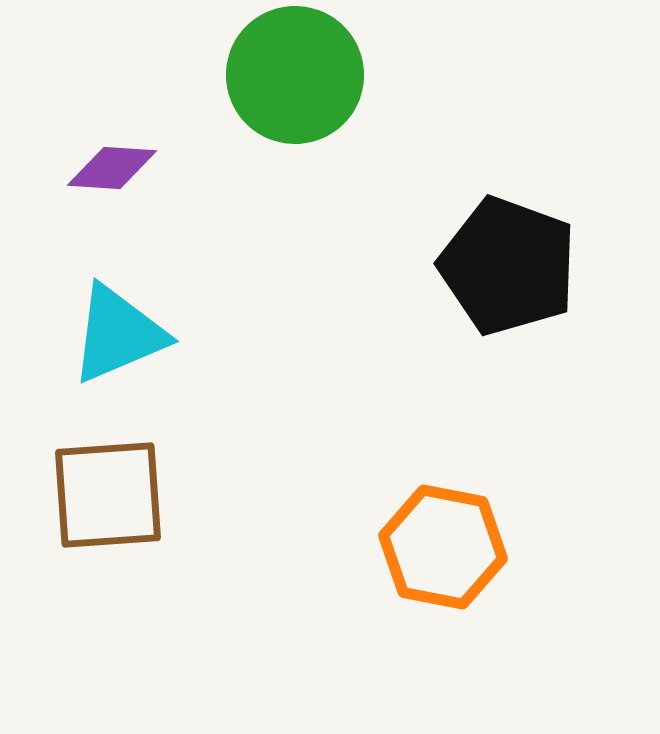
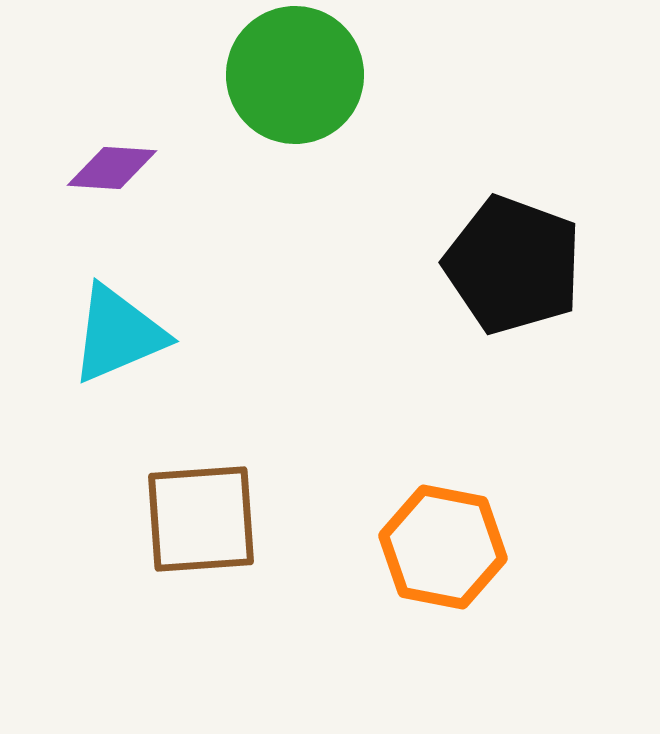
black pentagon: moved 5 px right, 1 px up
brown square: moved 93 px right, 24 px down
